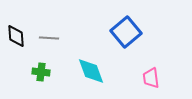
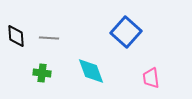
blue square: rotated 8 degrees counterclockwise
green cross: moved 1 px right, 1 px down
